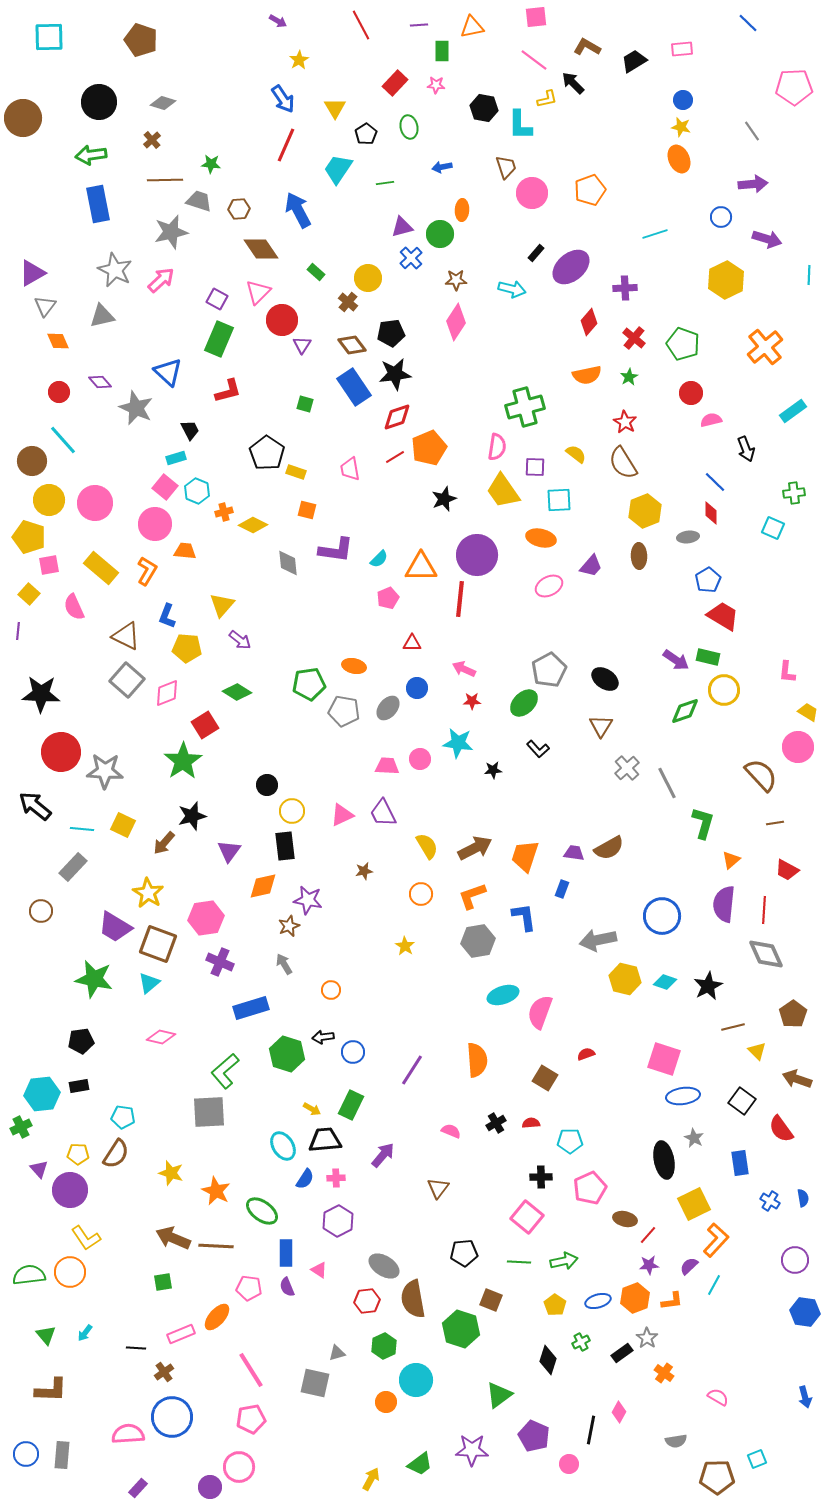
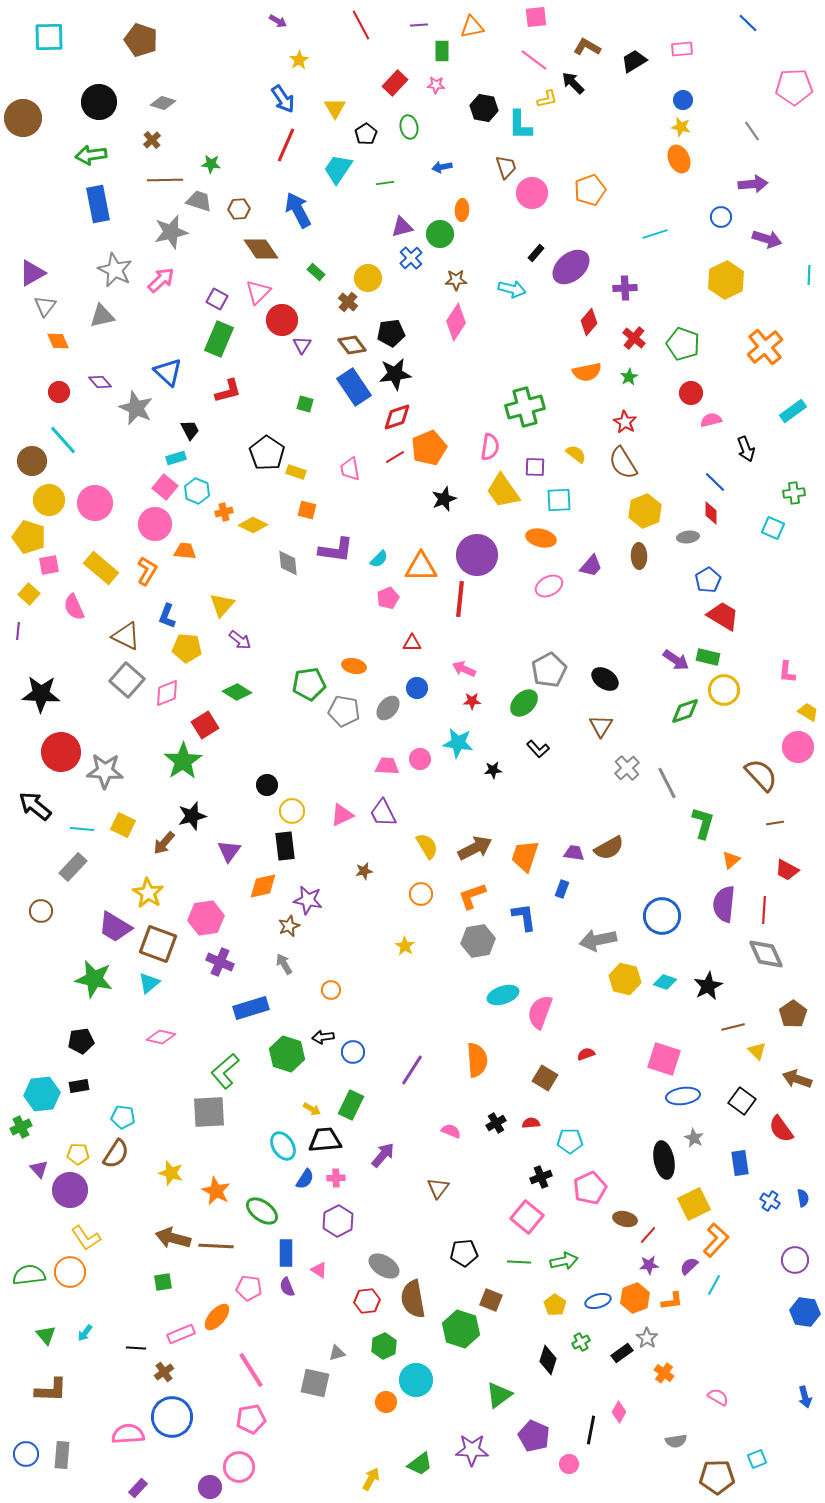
orange semicircle at (587, 375): moved 3 px up
pink semicircle at (497, 447): moved 7 px left
black cross at (541, 1177): rotated 20 degrees counterclockwise
brown arrow at (173, 1238): rotated 8 degrees counterclockwise
